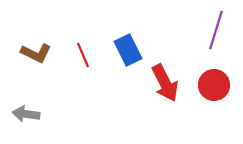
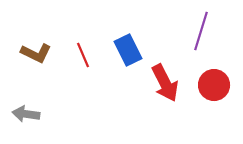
purple line: moved 15 px left, 1 px down
